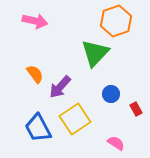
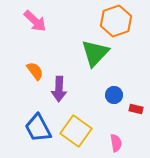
pink arrow: rotated 30 degrees clockwise
orange semicircle: moved 3 px up
purple arrow: moved 1 px left, 2 px down; rotated 40 degrees counterclockwise
blue circle: moved 3 px right, 1 px down
red rectangle: rotated 48 degrees counterclockwise
yellow square: moved 1 px right, 12 px down; rotated 20 degrees counterclockwise
pink semicircle: rotated 48 degrees clockwise
